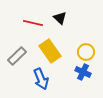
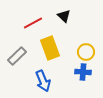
black triangle: moved 4 px right, 2 px up
red line: rotated 42 degrees counterclockwise
yellow rectangle: moved 3 px up; rotated 15 degrees clockwise
blue cross: rotated 21 degrees counterclockwise
blue arrow: moved 2 px right, 2 px down
